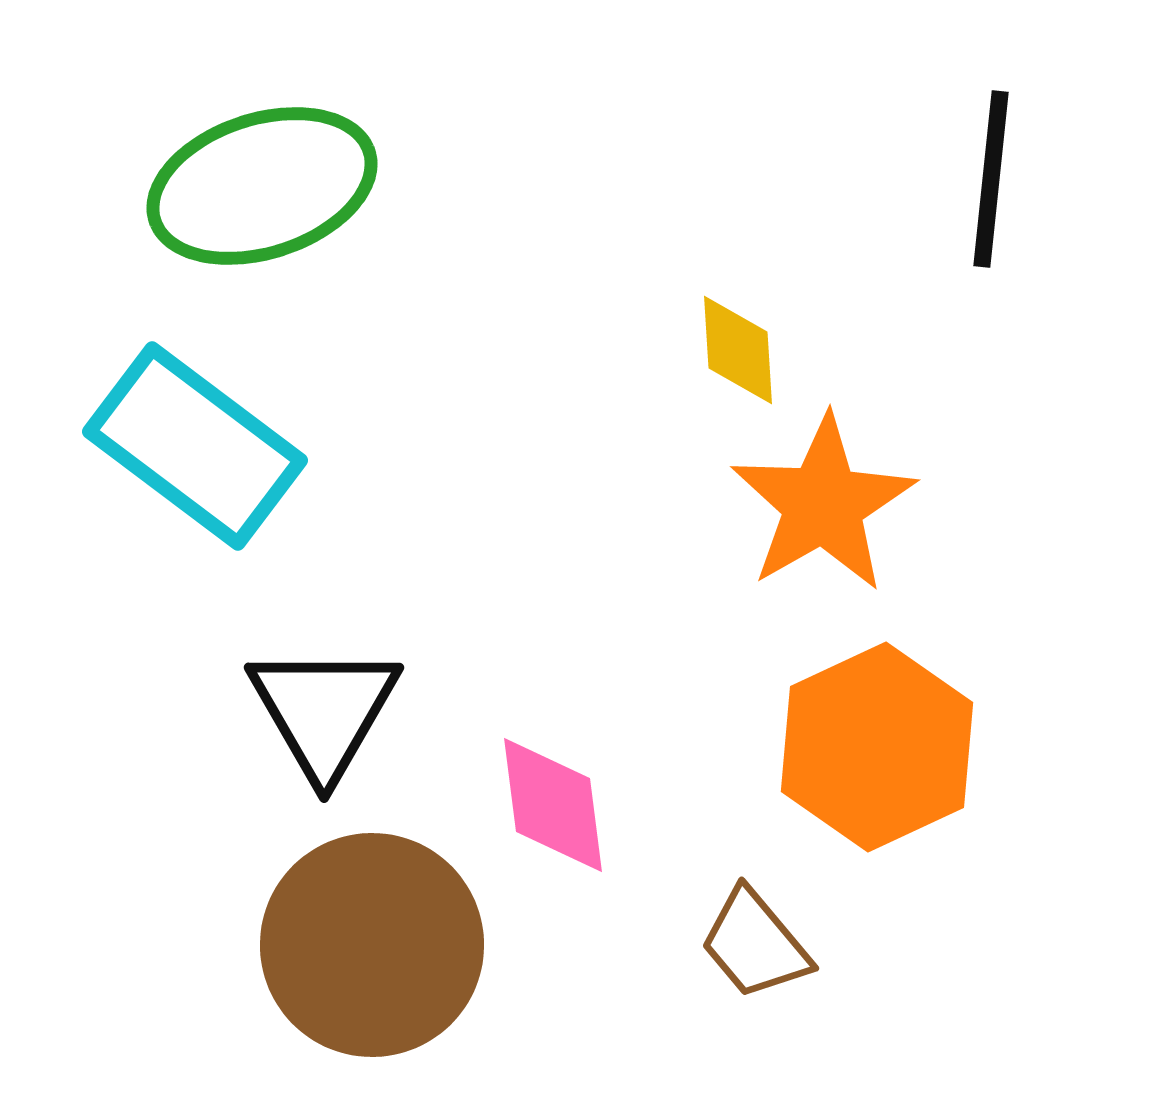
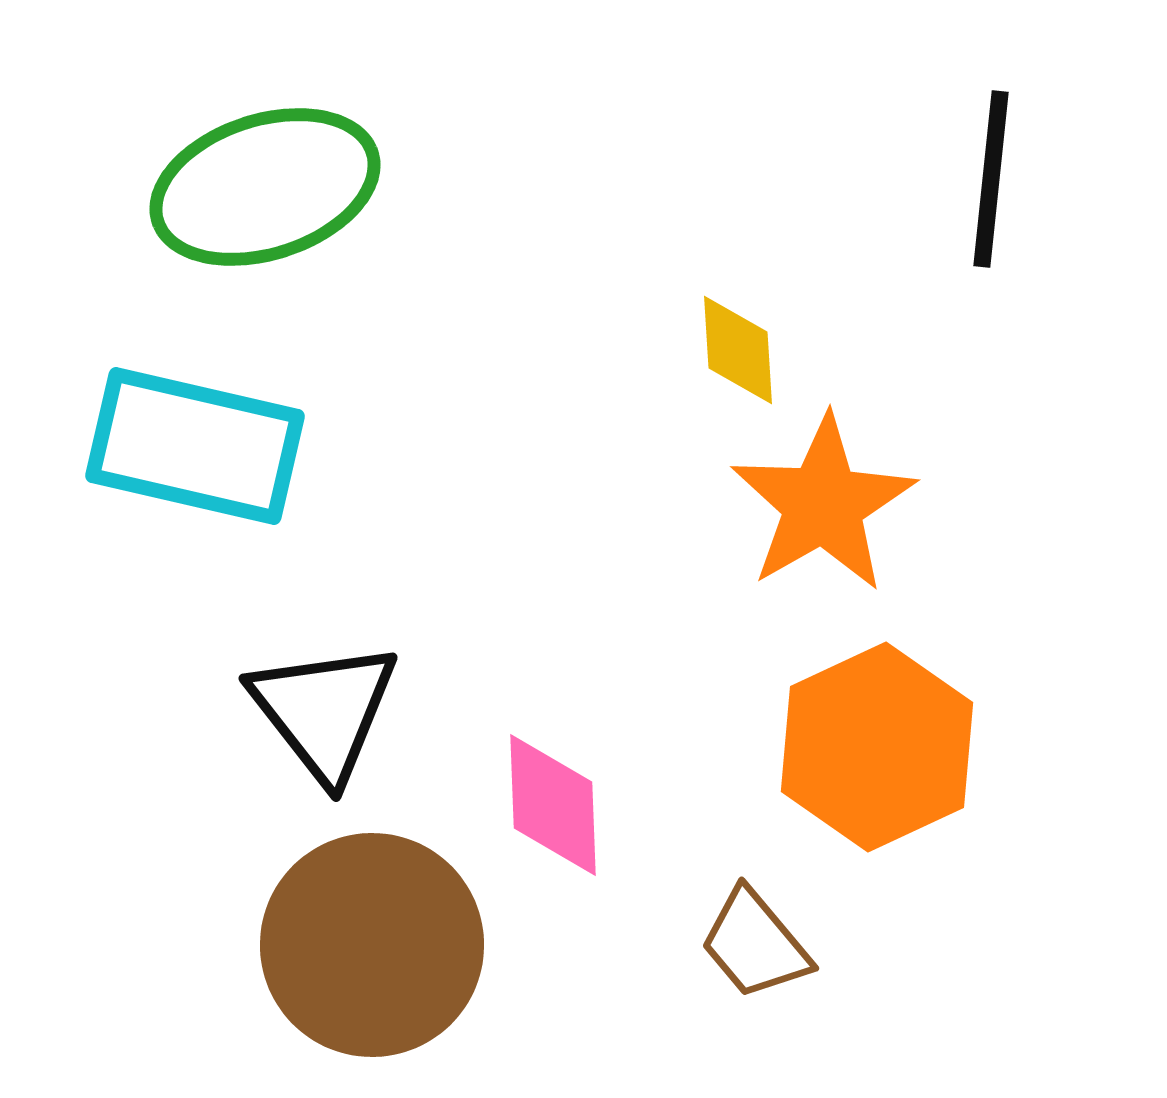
green ellipse: moved 3 px right, 1 px down
cyan rectangle: rotated 24 degrees counterclockwise
black triangle: rotated 8 degrees counterclockwise
pink diamond: rotated 5 degrees clockwise
